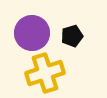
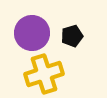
yellow cross: moved 1 px left, 1 px down
